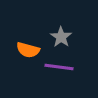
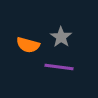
orange semicircle: moved 5 px up
